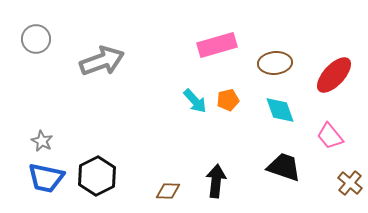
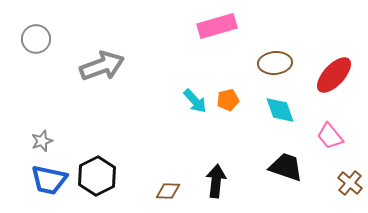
pink rectangle: moved 19 px up
gray arrow: moved 5 px down
gray star: rotated 25 degrees clockwise
black trapezoid: moved 2 px right
blue trapezoid: moved 3 px right, 2 px down
